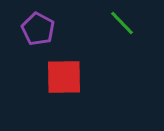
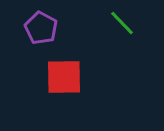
purple pentagon: moved 3 px right, 1 px up
